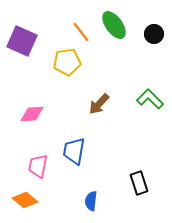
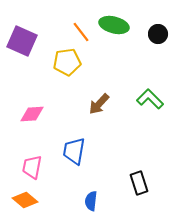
green ellipse: rotated 40 degrees counterclockwise
black circle: moved 4 px right
pink trapezoid: moved 6 px left, 1 px down
